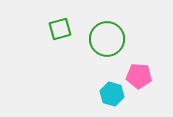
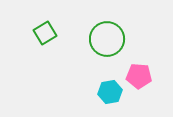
green square: moved 15 px left, 4 px down; rotated 15 degrees counterclockwise
cyan hexagon: moved 2 px left, 2 px up; rotated 25 degrees counterclockwise
